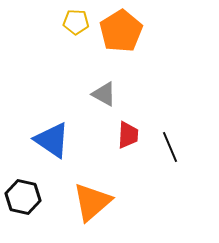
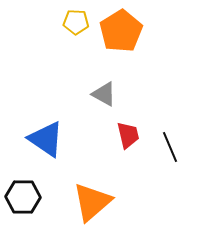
red trapezoid: rotated 16 degrees counterclockwise
blue triangle: moved 6 px left, 1 px up
black hexagon: rotated 12 degrees counterclockwise
